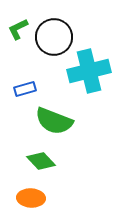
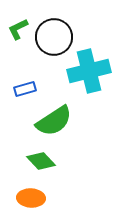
green semicircle: rotated 54 degrees counterclockwise
